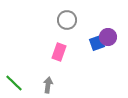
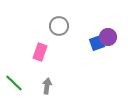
gray circle: moved 8 px left, 6 px down
pink rectangle: moved 19 px left
gray arrow: moved 1 px left, 1 px down
